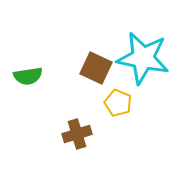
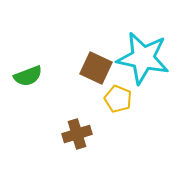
green semicircle: rotated 12 degrees counterclockwise
yellow pentagon: moved 4 px up
